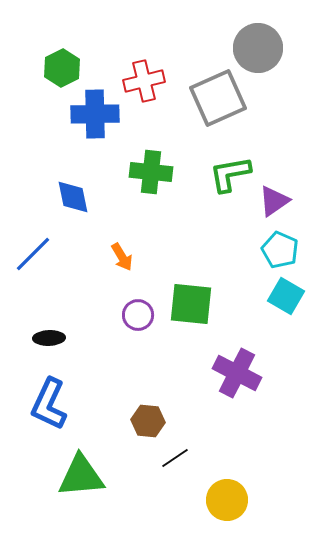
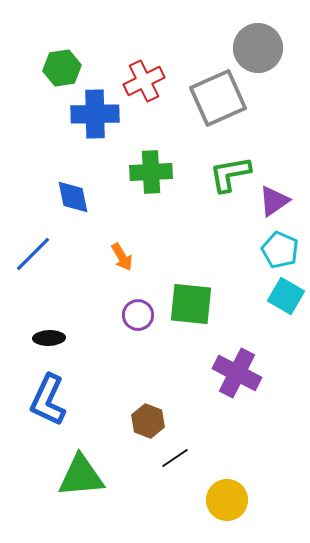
green hexagon: rotated 18 degrees clockwise
red cross: rotated 12 degrees counterclockwise
green cross: rotated 9 degrees counterclockwise
blue L-shape: moved 1 px left, 4 px up
brown hexagon: rotated 16 degrees clockwise
